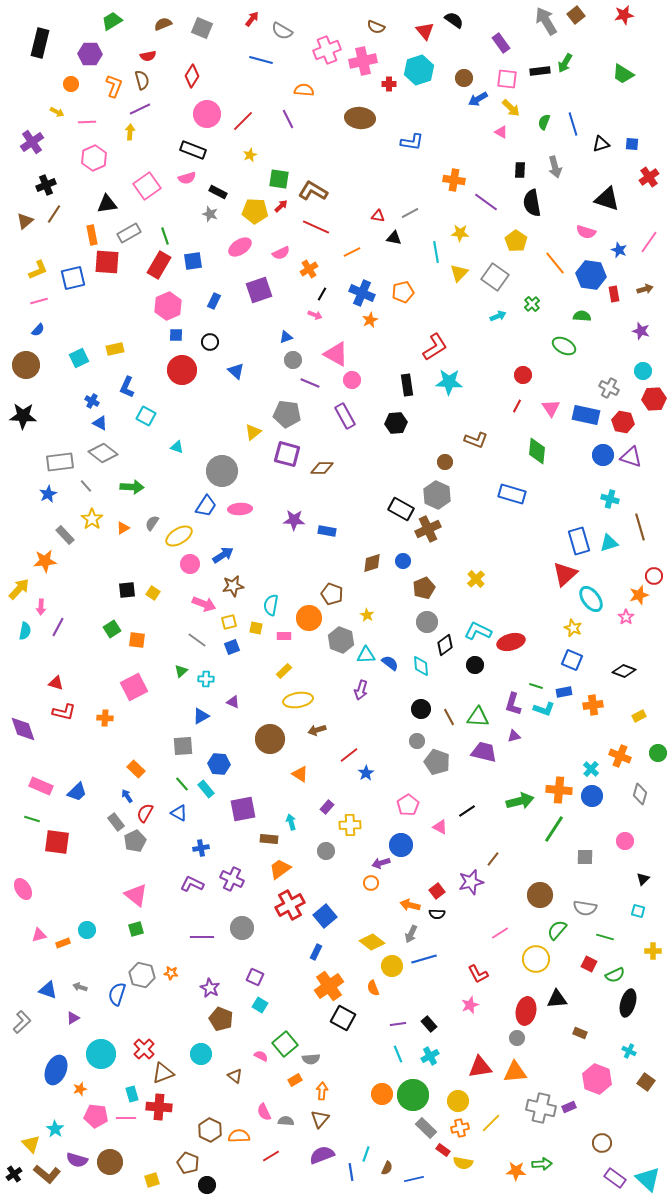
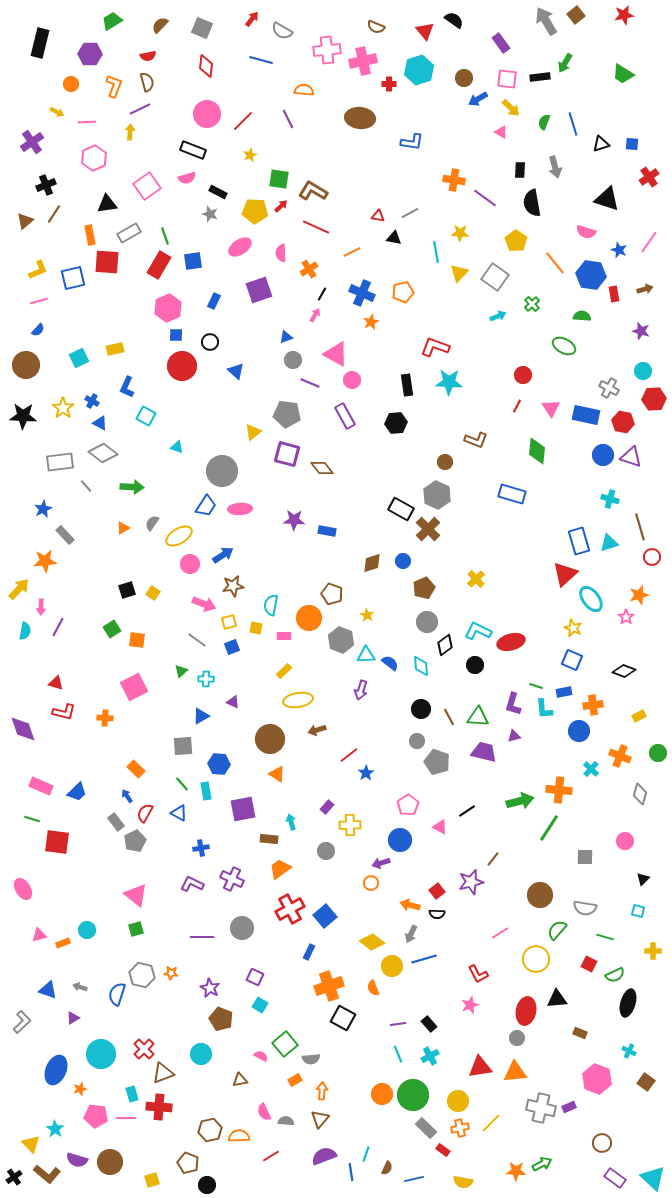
brown semicircle at (163, 24): moved 3 px left, 1 px down; rotated 24 degrees counterclockwise
pink cross at (327, 50): rotated 16 degrees clockwise
black rectangle at (540, 71): moved 6 px down
red diamond at (192, 76): moved 14 px right, 10 px up; rotated 25 degrees counterclockwise
brown semicircle at (142, 80): moved 5 px right, 2 px down
purple line at (486, 202): moved 1 px left, 4 px up
orange rectangle at (92, 235): moved 2 px left
pink semicircle at (281, 253): rotated 114 degrees clockwise
pink hexagon at (168, 306): moved 2 px down
pink arrow at (315, 315): rotated 80 degrees counterclockwise
orange star at (370, 320): moved 1 px right, 2 px down
red L-shape at (435, 347): rotated 128 degrees counterclockwise
red circle at (182, 370): moved 4 px up
brown diamond at (322, 468): rotated 50 degrees clockwise
blue star at (48, 494): moved 5 px left, 15 px down
yellow star at (92, 519): moved 29 px left, 111 px up
brown cross at (428, 529): rotated 20 degrees counterclockwise
red circle at (654, 576): moved 2 px left, 19 px up
black square at (127, 590): rotated 12 degrees counterclockwise
cyan L-shape at (544, 709): rotated 65 degrees clockwise
orange triangle at (300, 774): moved 23 px left
cyan rectangle at (206, 789): moved 2 px down; rotated 30 degrees clockwise
blue circle at (592, 796): moved 13 px left, 65 px up
green line at (554, 829): moved 5 px left, 1 px up
blue circle at (401, 845): moved 1 px left, 5 px up
red cross at (290, 905): moved 4 px down
blue rectangle at (316, 952): moved 7 px left
orange cross at (329, 986): rotated 16 degrees clockwise
brown triangle at (235, 1076): moved 5 px right, 4 px down; rotated 49 degrees counterclockwise
brown hexagon at (210, 1130): rotated 20 degrees clockwise
purple semicircle at (322, 1155): moved 2 px right, 1 px down
yellow semicircle at (463, 1163): moved 19 px down
green arrow at (542, 1164): rotated 24 degrees counterclockwise
black cross at (14, 1174): moved 3 px down
cyan triangle at (648, 1179): moved 5 px right, 1 px up
